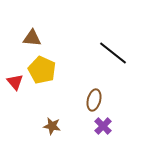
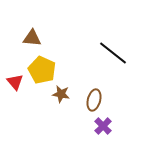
brown star: moved 9 px right, 32 px up
